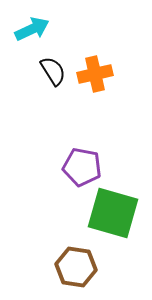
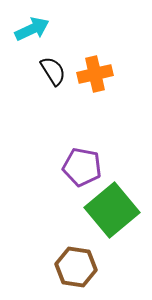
green square: moved 1 px left, 3 px up; rotated 34 degrees clockwise
